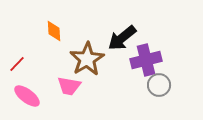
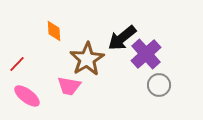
purple cross: moved 6 px up; rotated 28 degrees counterclockwise
